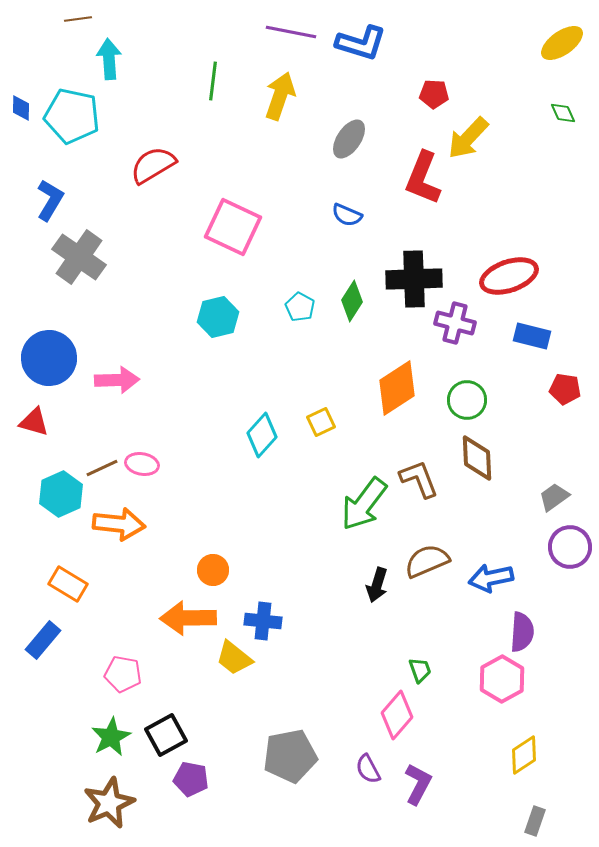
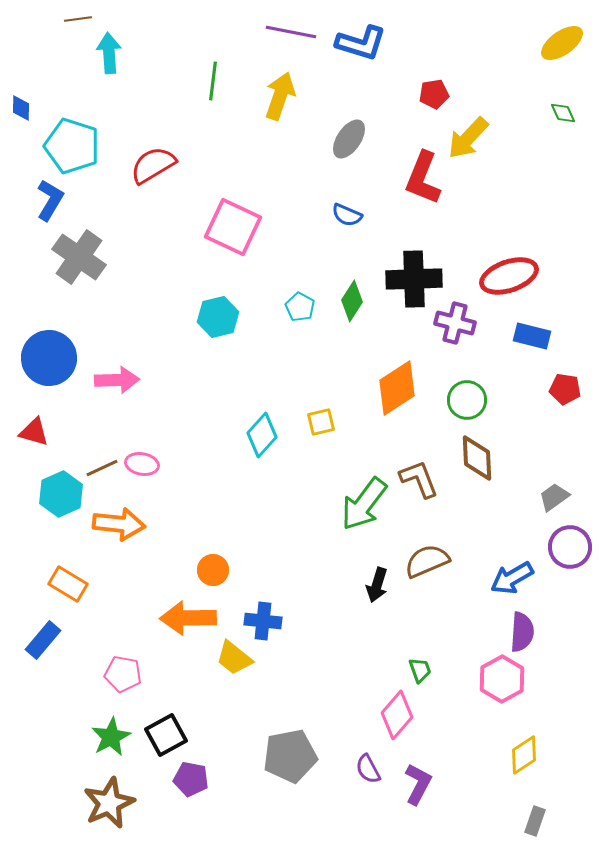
cyan arrow at (109, 59): moved 6 px up
red pentagon at (434, 94): rotated 12 degrees counterclockwise
cyan pentagon at (72, 116): moved 30 px down; rotated 6 degrees clockwise
red triangle at (34, 422): moved 10 px down
yellow square at (321, 422): rotated 12 degrees clockwise
blue arrow at (491, 578): moved 21 px right; rotated 18 degrees counterclockwise
